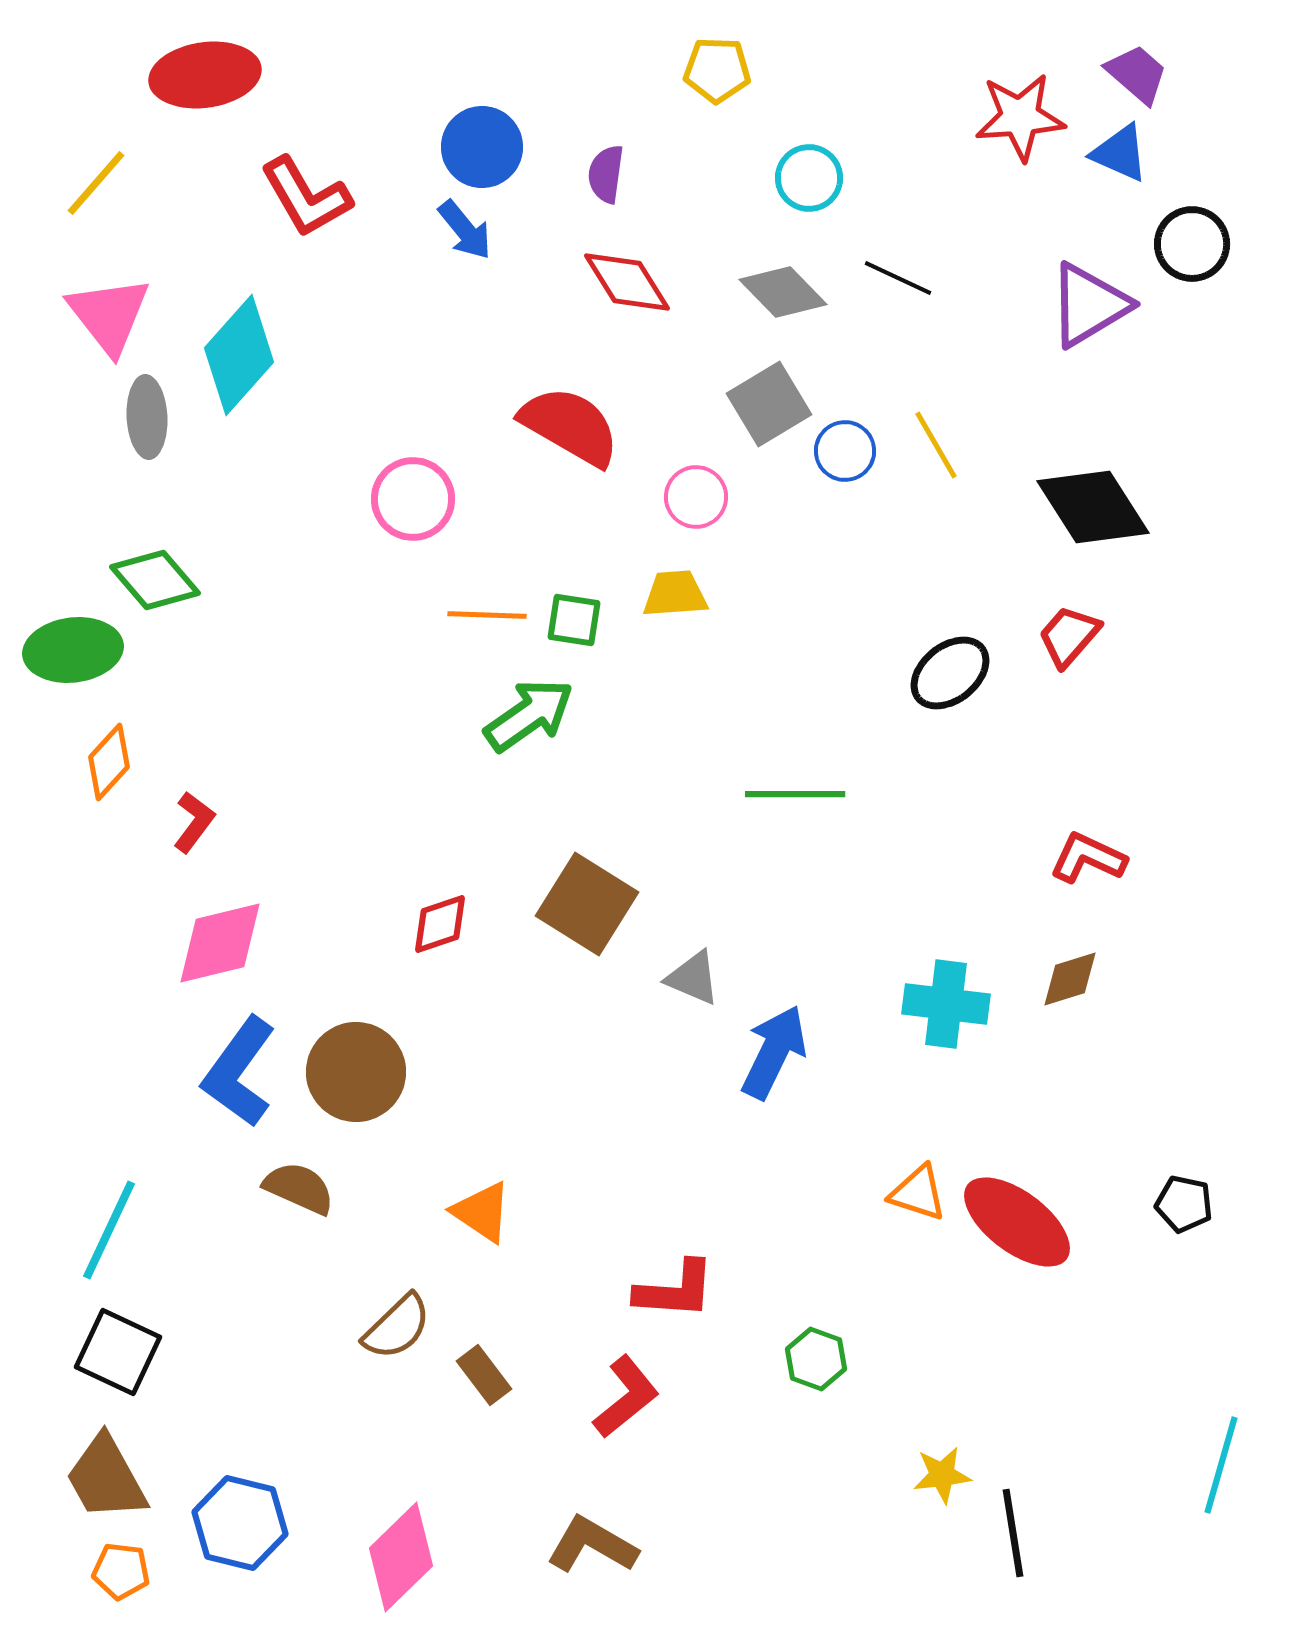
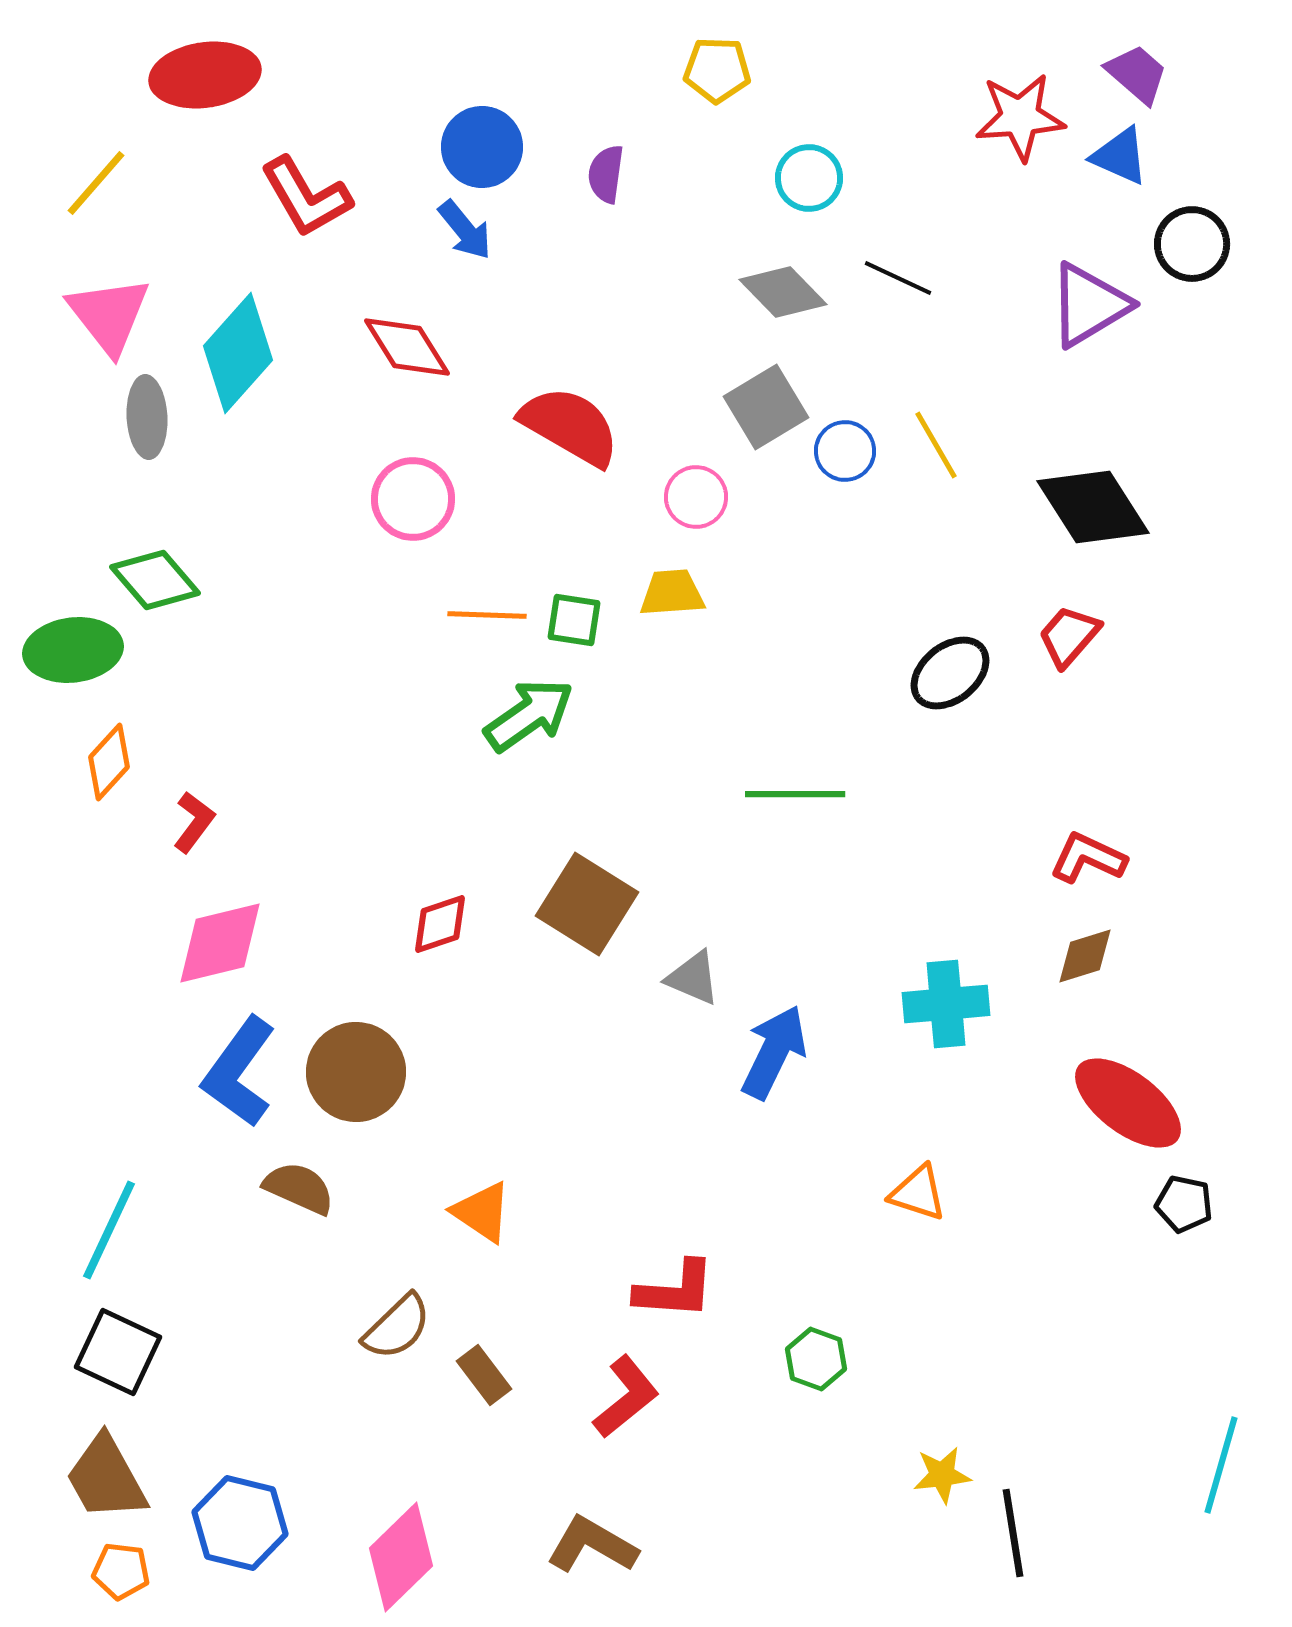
blue triangle at (1120, 153): moved 3 px down
red diamond at (627, 282): moved 220 px left, 65 px down
cyan diamond at (239, 355): moved 1 px left, 2 px up
gray square at (769, 404): moved 3 px left, 3 px down
yellow trapezoid at (675, 594): moved 3 px left, 1 px up
brown diamond at (1070, 979): moved 15 px right, 23 px up
cyan cross at (946, 1004): rotated 12 degrees counterclockwise
red ellipse at (1017, 1222): moved 111 px right, 119 px up
